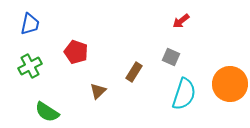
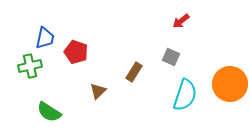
blue trapezoid: moved 15 px right, 14 px down
green cross: rotated 15 degrees clockwise
cyan semicircle: moved 1 px right, 1 px down
green semicircle: moved 2 px right
